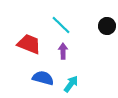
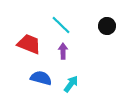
blue semicircle: moved 2 px left
